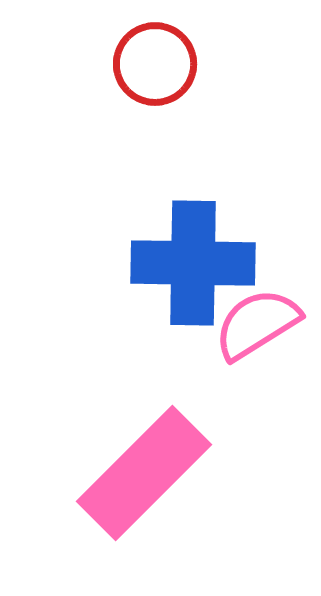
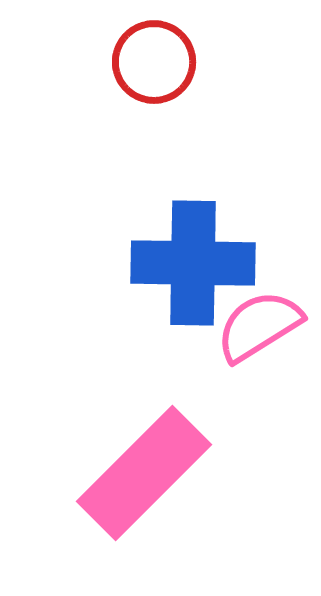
red circle: moved 1 px left, 2 px up
pink semicircle: moved 2 px right, 2 px down
